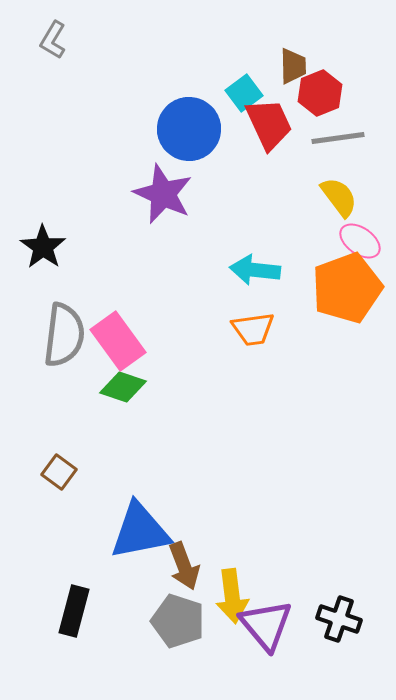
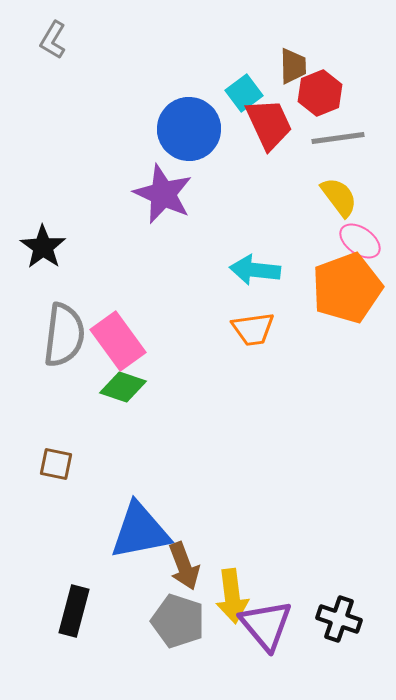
brown square: moved 3 px left, 8 px up; rotated 24 degrees counterclockwise
